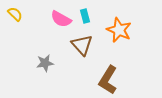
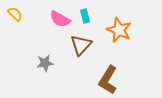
pink semicircle: moved 1 px left
brown triangle: moved 1 px left; rotated 25 degrees clockwise
